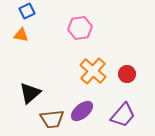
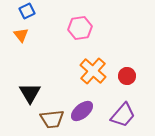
orange triangle: rotated 42 degrees clockwise
red circle: moved 2 px down
black triangle: rotated 20 degrees counterclockwise
